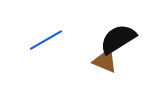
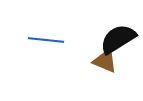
blue line: rotated 36 degrees clockwise
